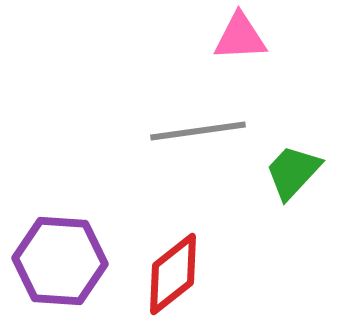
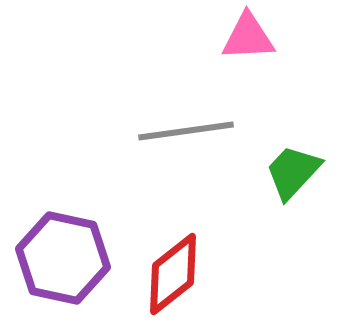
pink triangle: moved 8 px right
gray line: moved 12 px left
purple hexagon: moved 3 px right, 3 px up; rotated 8 degrees clockwise
